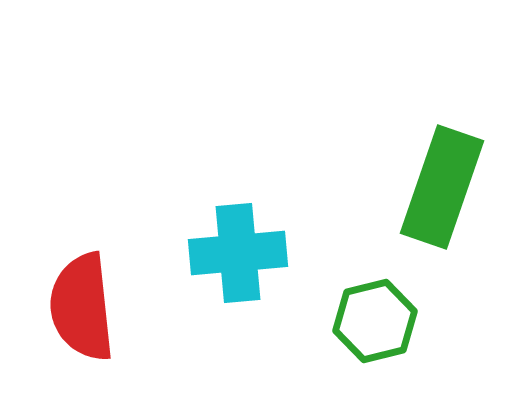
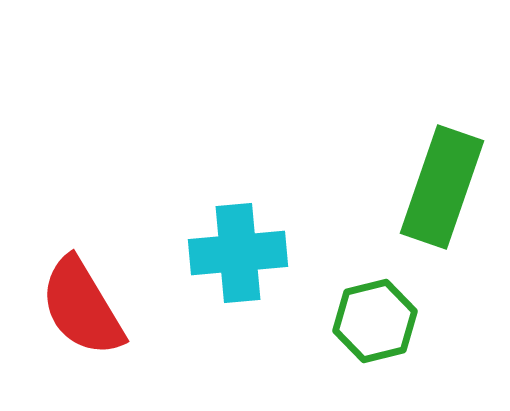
red semicircle: rotated 25 degrees counterclockwise
